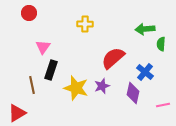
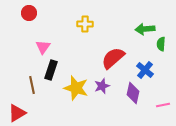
blue cross: moved 2 px up
